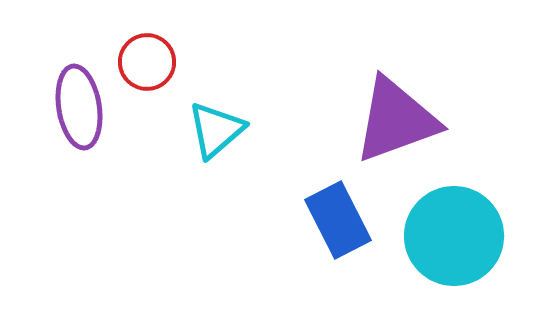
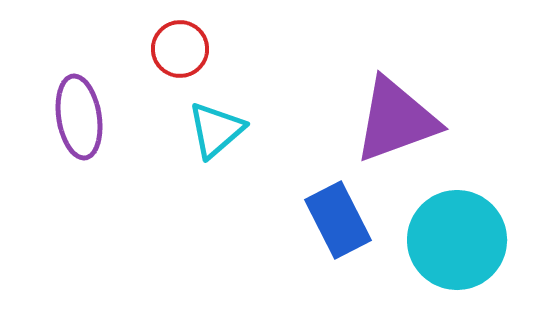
red circle: moved 33 px right, 13 px up
purple ellipse: moved 10 px down
cyan circle: moved 3 px right, 4 px down
